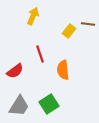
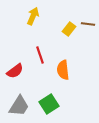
yellow rectangle: moved 2 px up
red line: moved 1 px down
